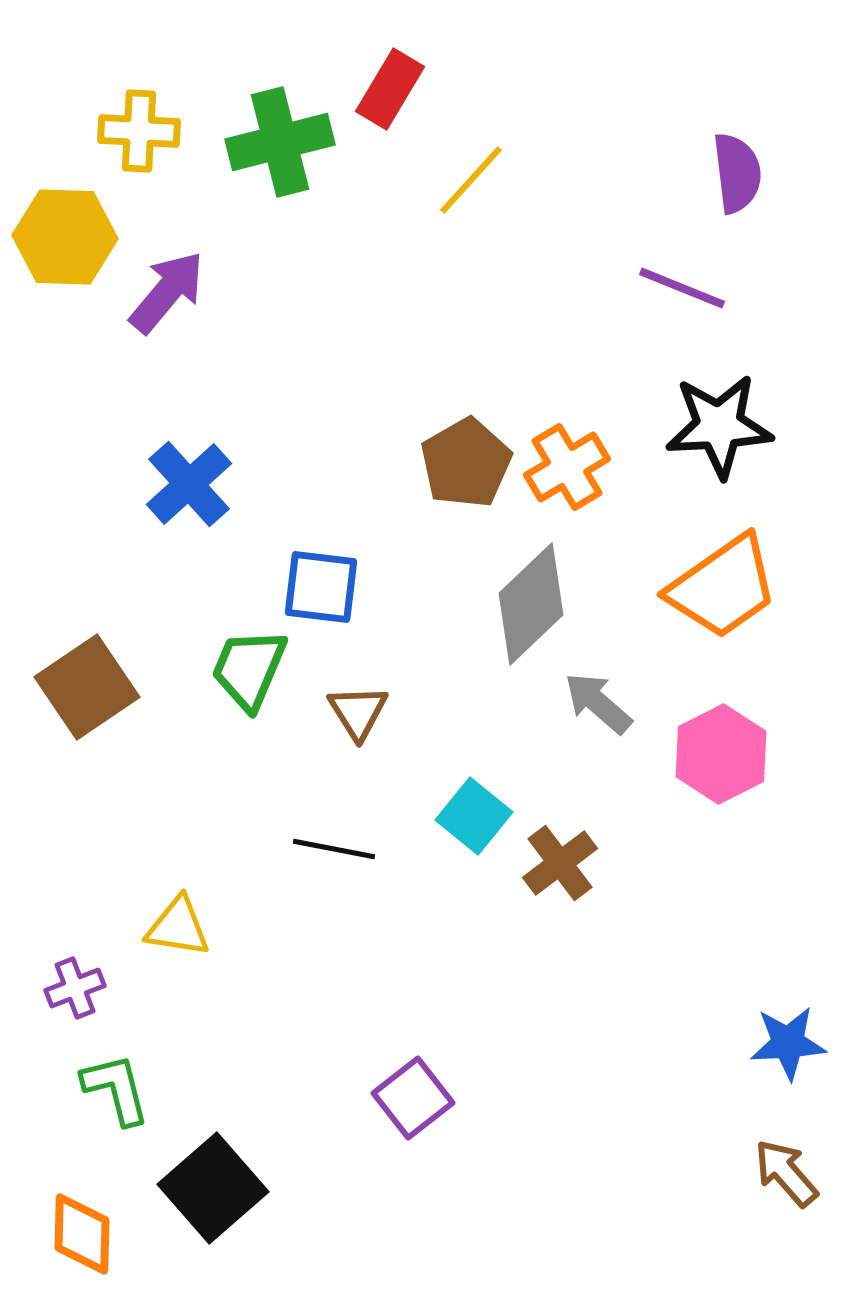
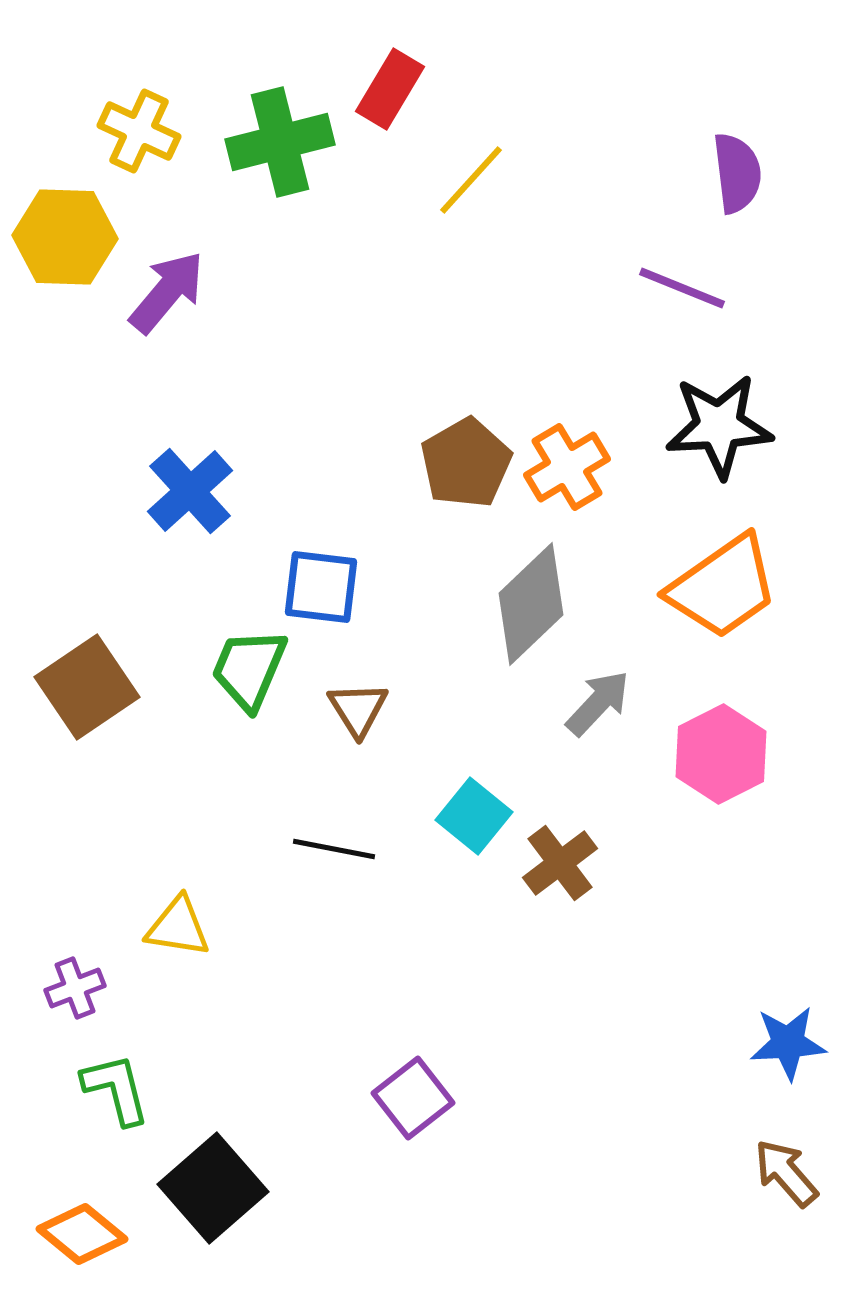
yellow cross: rotated 22 degrees clockwise
blue cross: moved 1 px right, 7 px down
gray arrow: rotated 92 degrees clockwise
brown triangle: moved 3 px up
orange diamond: rotated 52 degrees counterclockwise
